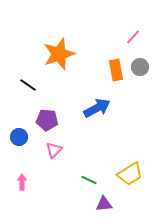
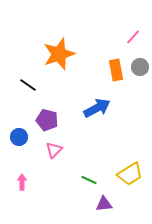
purple pentagon: rotated 10 degrees clockwise
